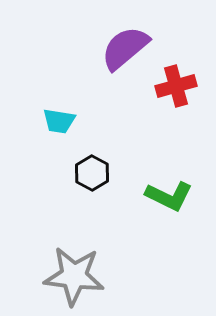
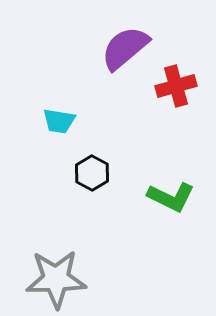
green L-shape: moved 2 px right, 1 px down
gray star: moved 18 px left, 3 px down; rotated 8 degrees counterclockwise
